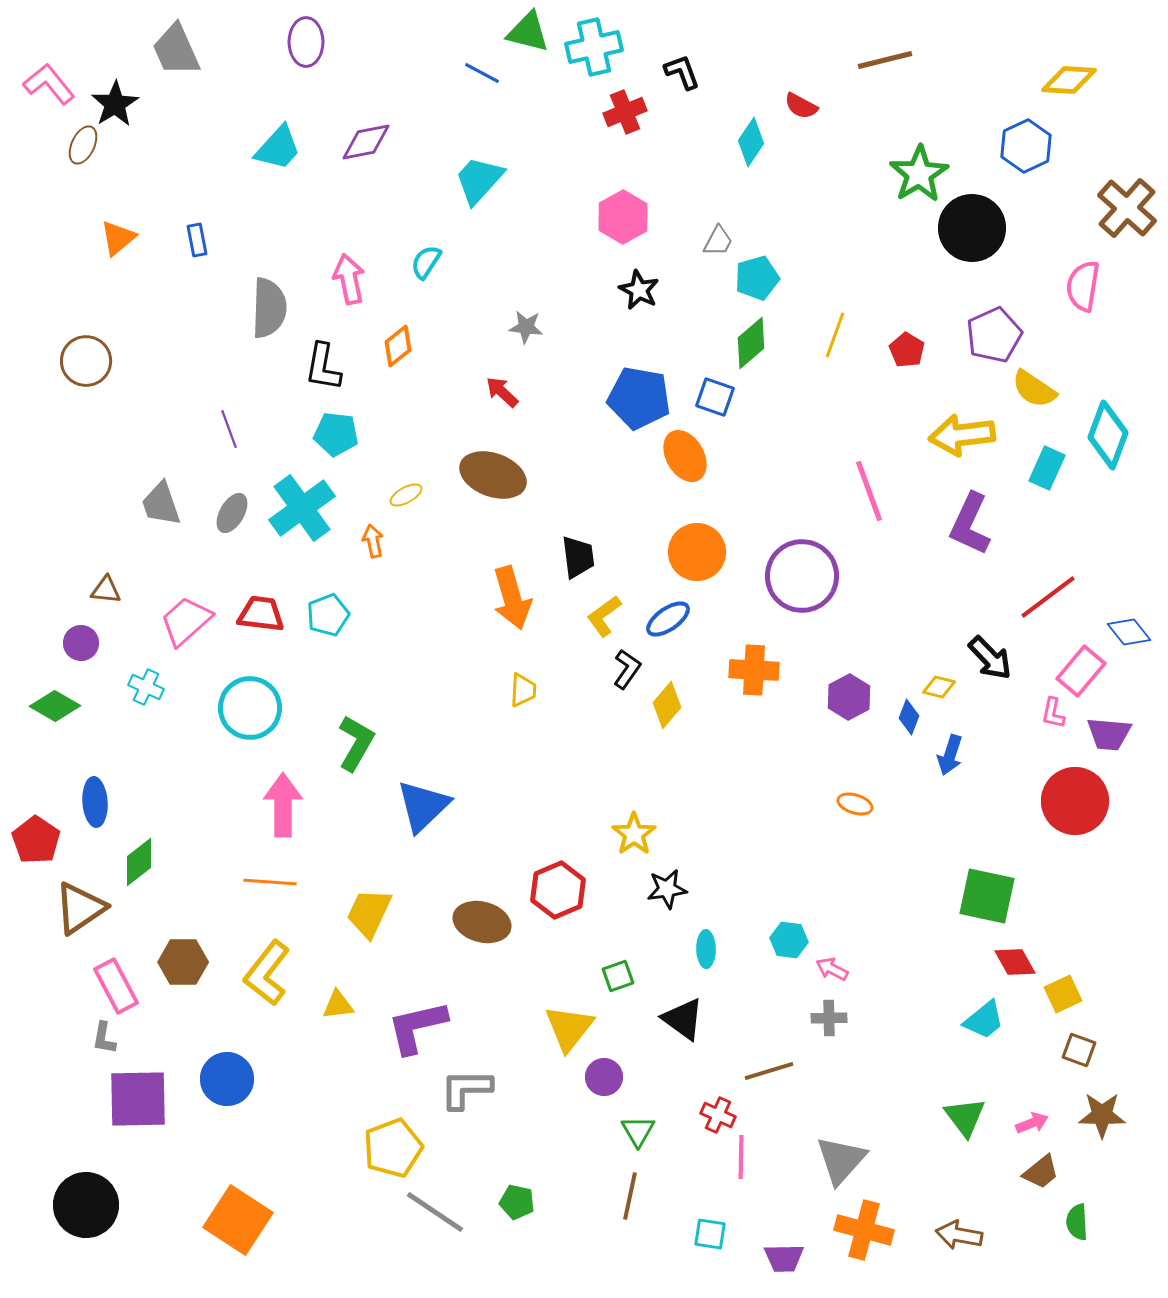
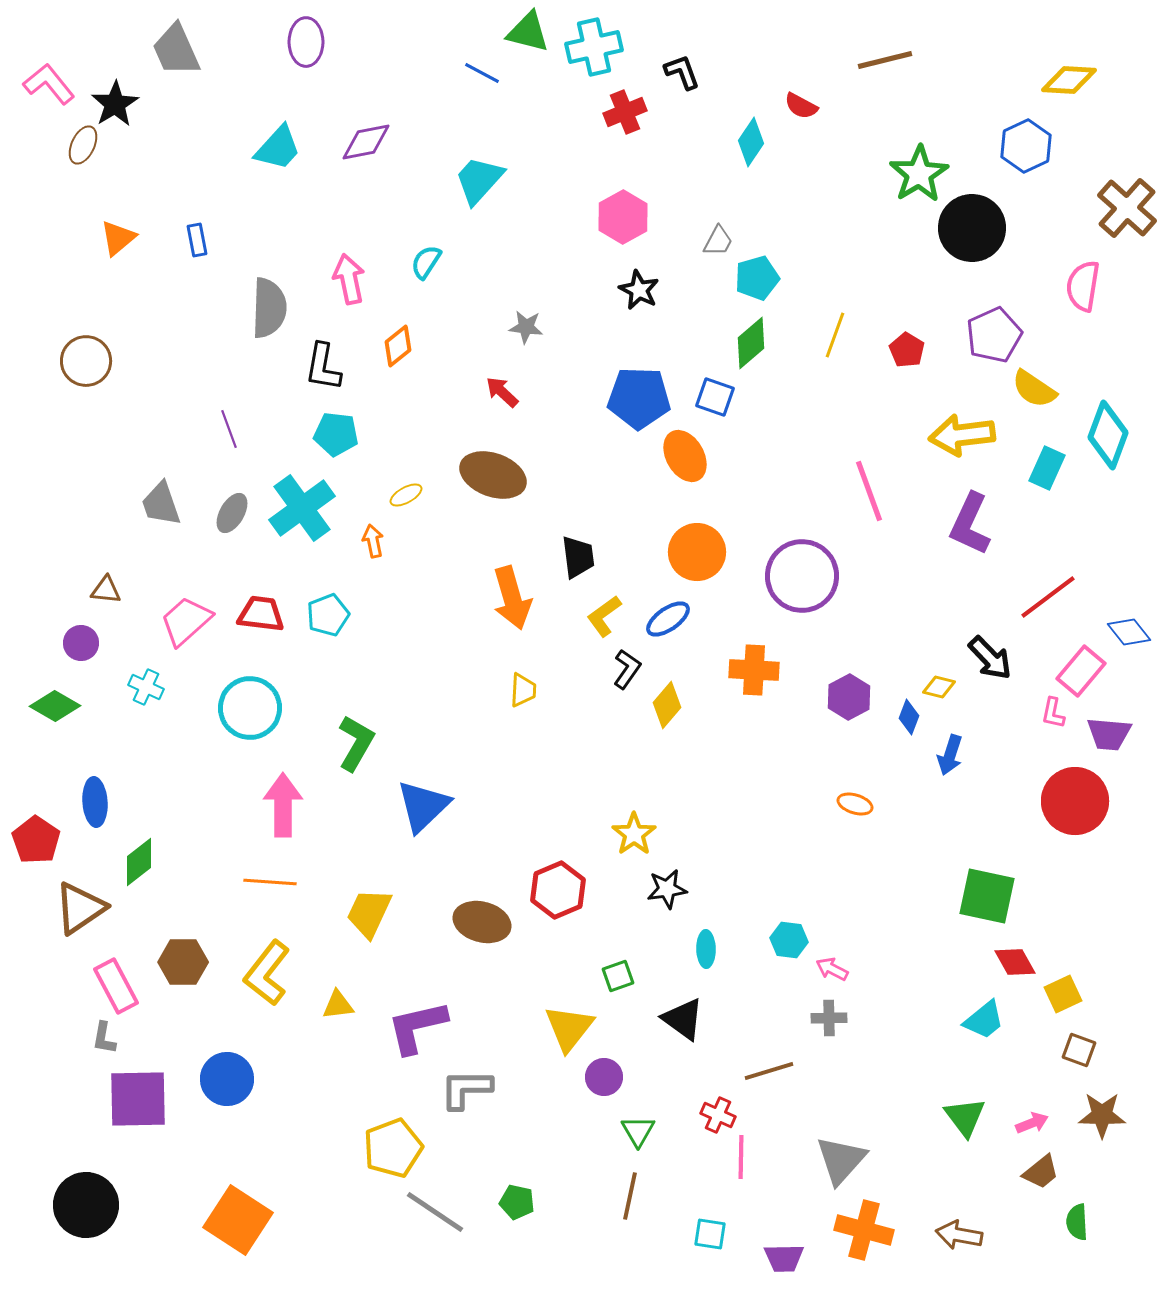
blue pentagon at (639, 398): rotated 8 degrees counterclockwise
